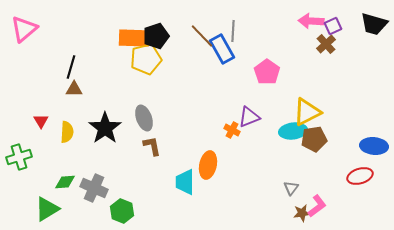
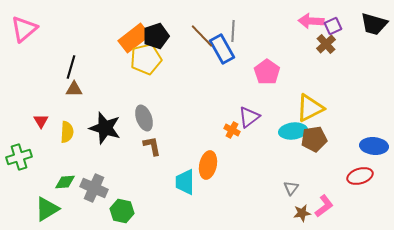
orange rectangle: rotated 40 degrees counterclockwise
yellow triangle: moved 3 px right, 4 px up
purple triangle: rotated 15 degrees counterclockwise
black star: rotated 20 degrees counterclockwise
pink L-shape: moved 7 px right
green hexagon: rotated 10 degrees counterclockwise
